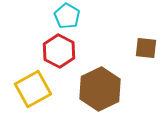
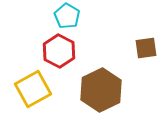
brown square: rotated 15 degrees counterclockwise
brown hexagon: moved 1 px right, 1 px down
